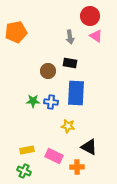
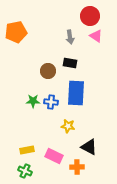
green cross: moved 1 px right
